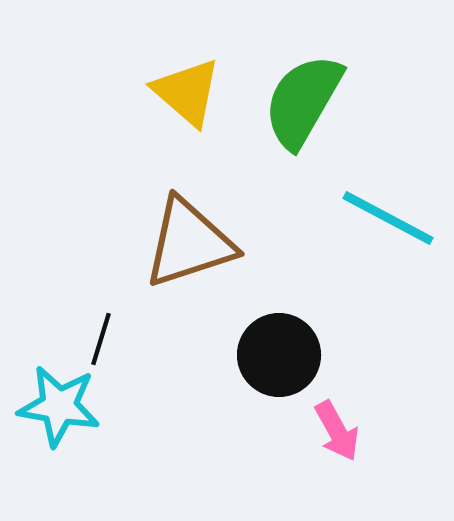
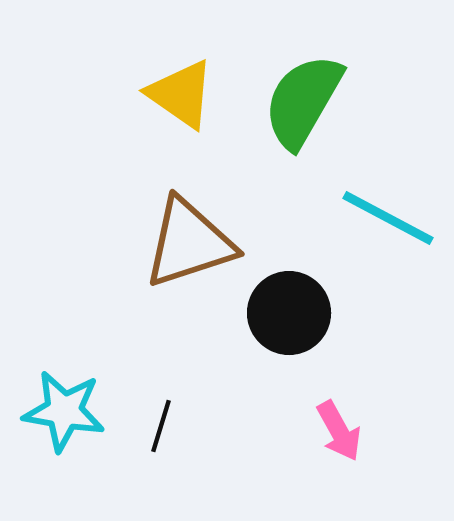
yellow triangle: moved 6 px left, 2 px down; rotated 6 degrees counterclockwise
black line: moved 60 px right, 87 px down
black circle: moved 10 px right, 42 px up
cyan star: moved 5 px right, 5 px down
pink arrow: moved 2 px right
